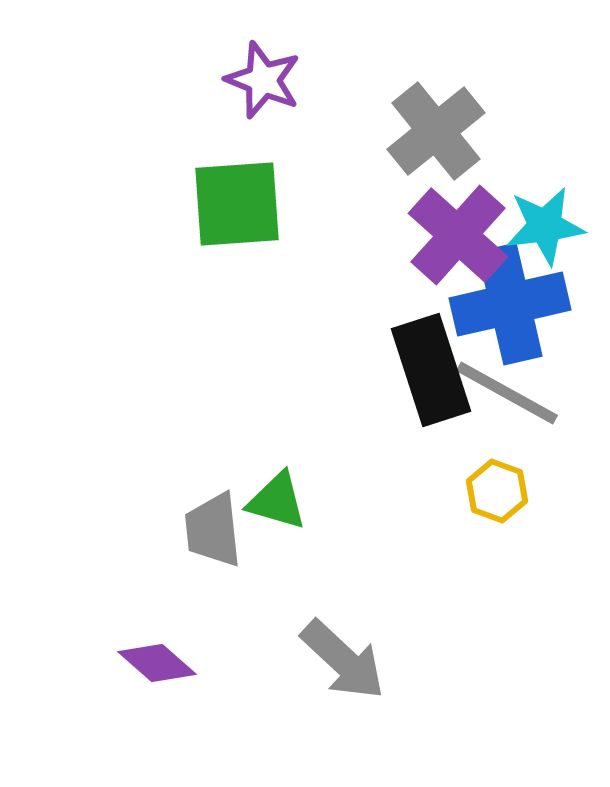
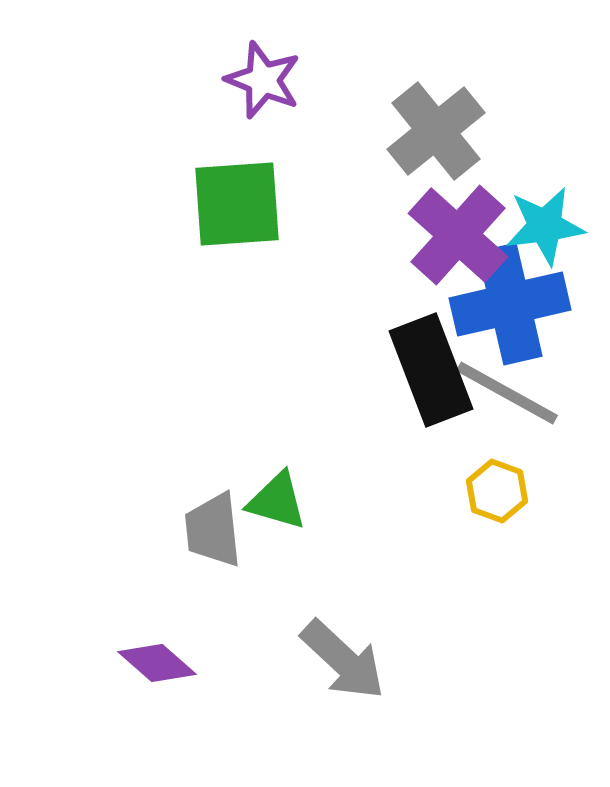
black rectangle: rotated 3 degrees counterclockwise
